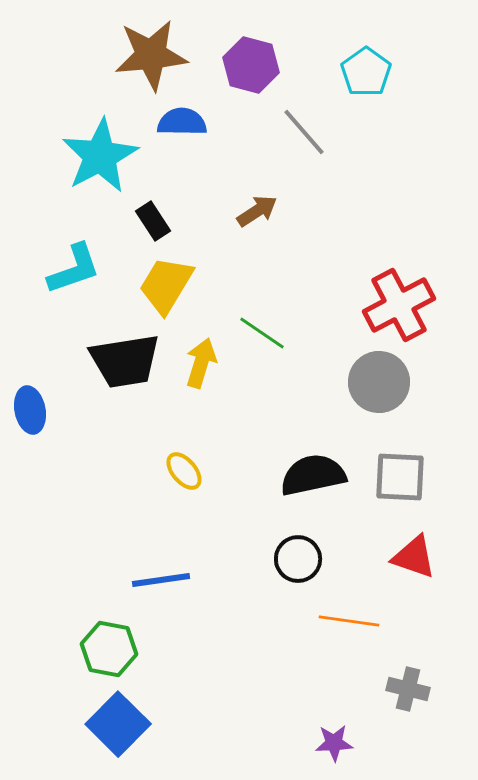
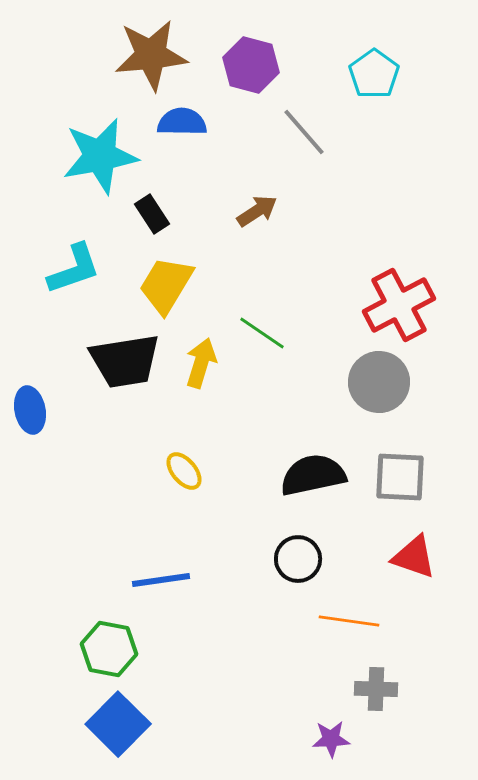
cyan pentagon: moved 8 px right, 2 px down
cyan star: rotated 18 degrees clockwise
black rectangle: moved 1 px left, 7 px up
gray cross: moved 32 px left; rotated 12 degrees counterclockwise
purple star: moved 3 px left, 4 px up
